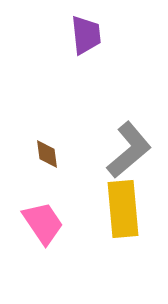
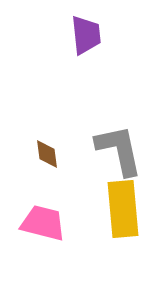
gray L-shape: moved 10 px left; rotated 62 degrees counterclockwise
pink trapezoid: rotated 42 degrees counterclockwise
